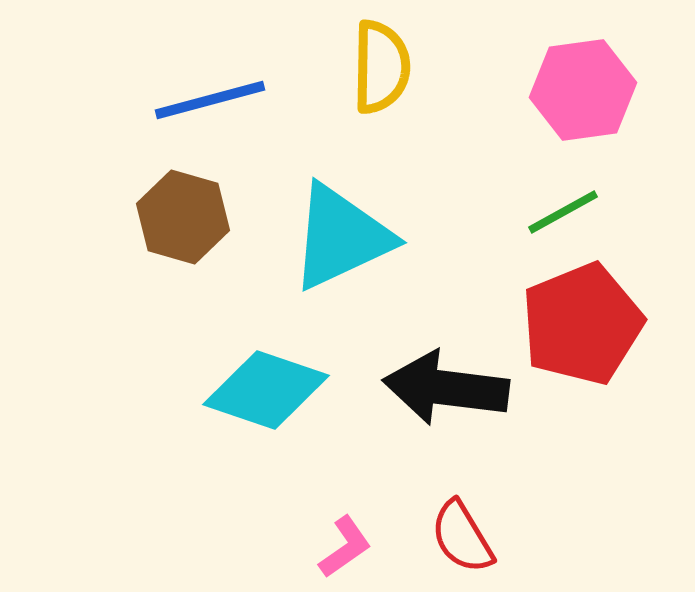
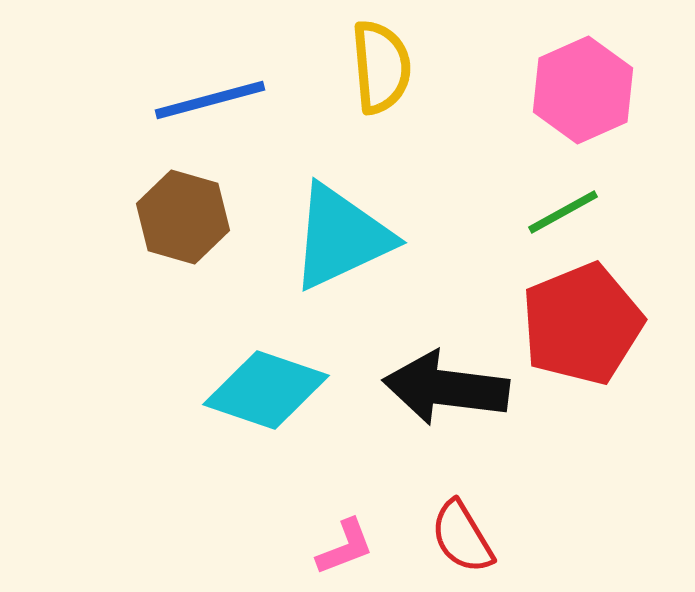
yellow semicircle: rotated 6 degrees counterclockwise
pink hexagon: rotated 16 degrees counterclockwise
pink L-shape: rotated 14 degrees clockwise
